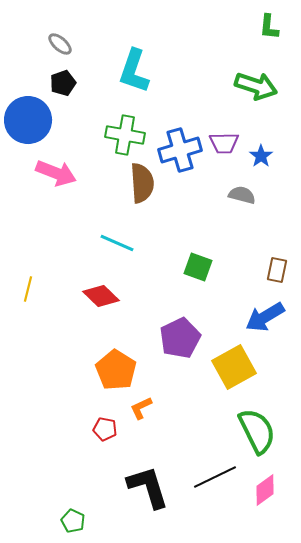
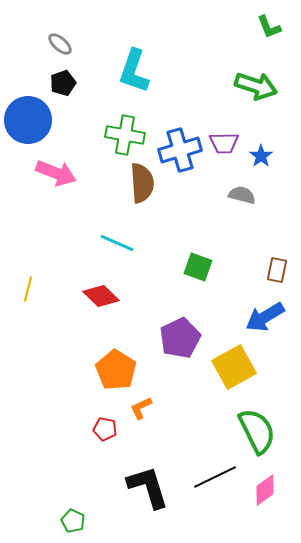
green L-shape: rotated 28 degrees counterclockwise
